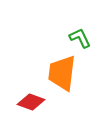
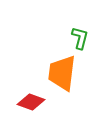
green L-shape: rotated 40 degrees clockwise
